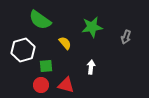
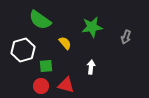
red circle: moved 1 px down
